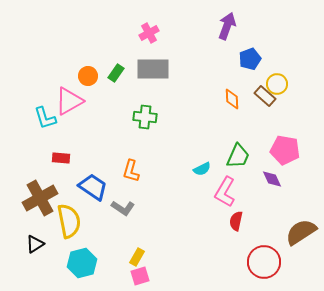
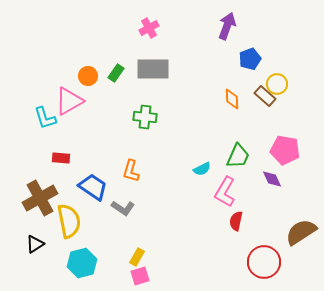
pink cross: moved 5 px up
